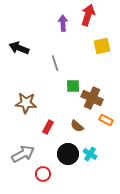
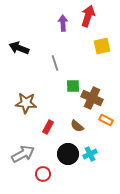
red arrow: moved 1 px down
cyan cross: rotated 32 degrees clockwise
